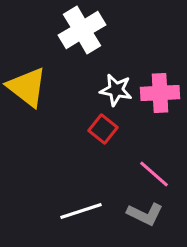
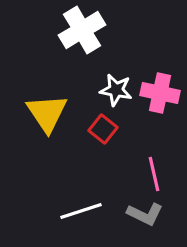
yellow triangle: moved 20 px right, 26 px down; rotated 18 degrees clockwise
pink cross: rotated 15 degrees clockwise
pink line: rotated 36 degrees clockwise
